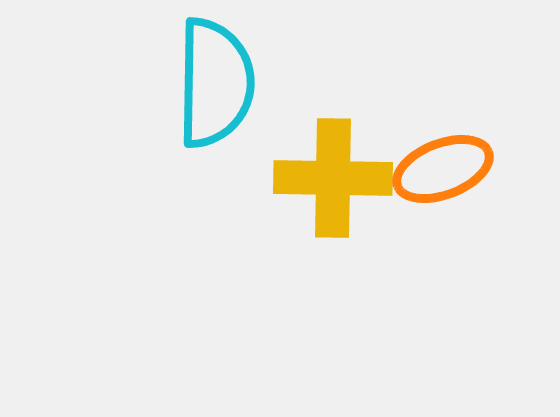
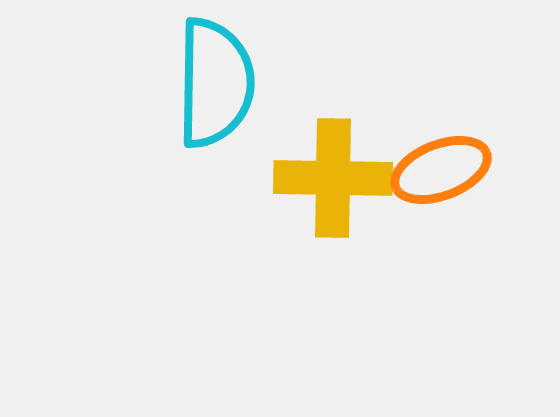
orange ellipse: moved 2 px left, 1 px down
